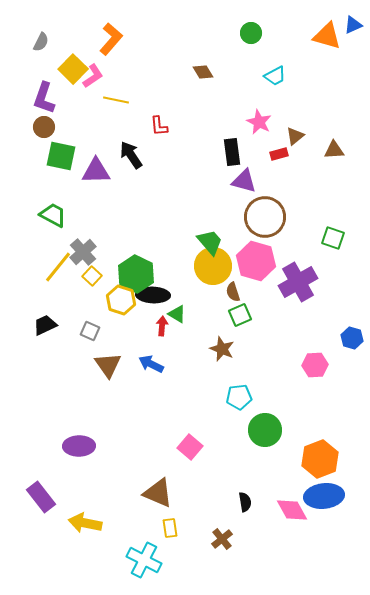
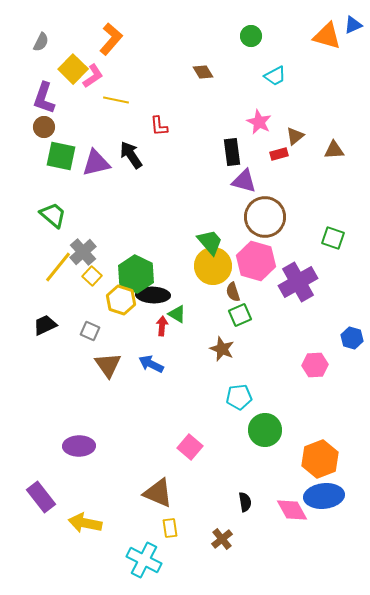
green circle at (251, 33): moved 3 px down
purple triangle at (96, 171): moved 8 px up; rotated 12 degrees counterclockwise
green trapezoid at (53, 215): rotated 12 degrees clockwise
